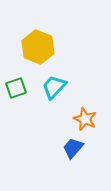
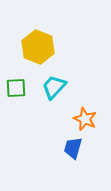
green square: rotated 15 degrees clockwise
blue trapezoid: rotated 25 degrees counterclockwise
